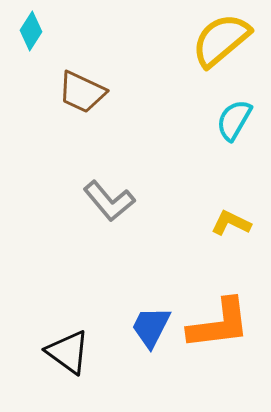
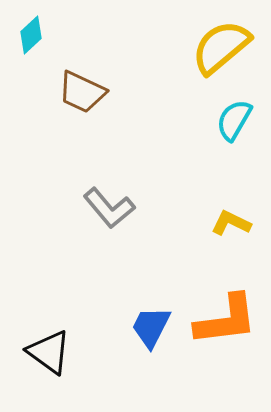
cyan diamond: moved 4 px down; rotated 15 degrees clockwise
yellow semicircle: moved 7 px down
gray L-shape: moved 7 px down
orange L-shape: moved 7 px right, 4 px up
black triangle: moved 19 px left
